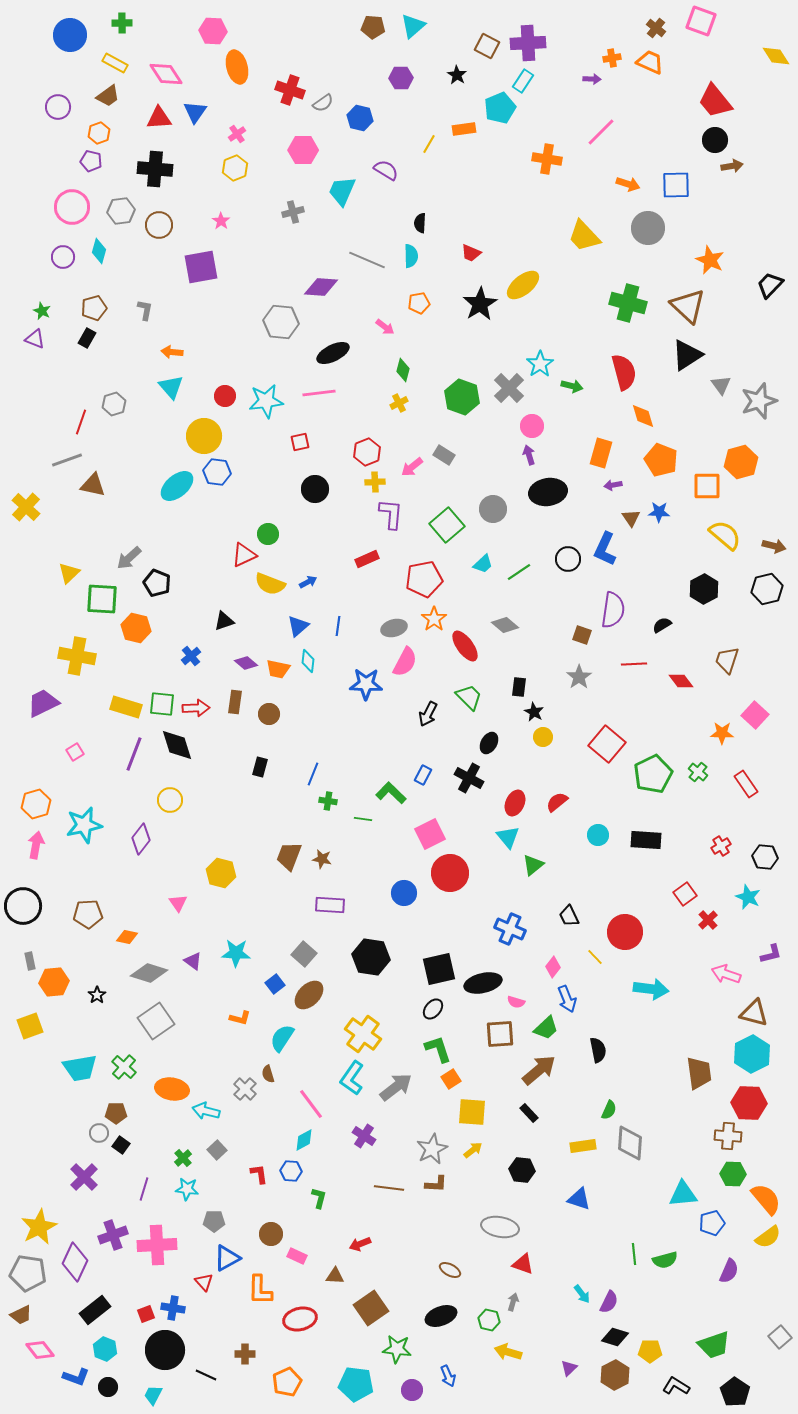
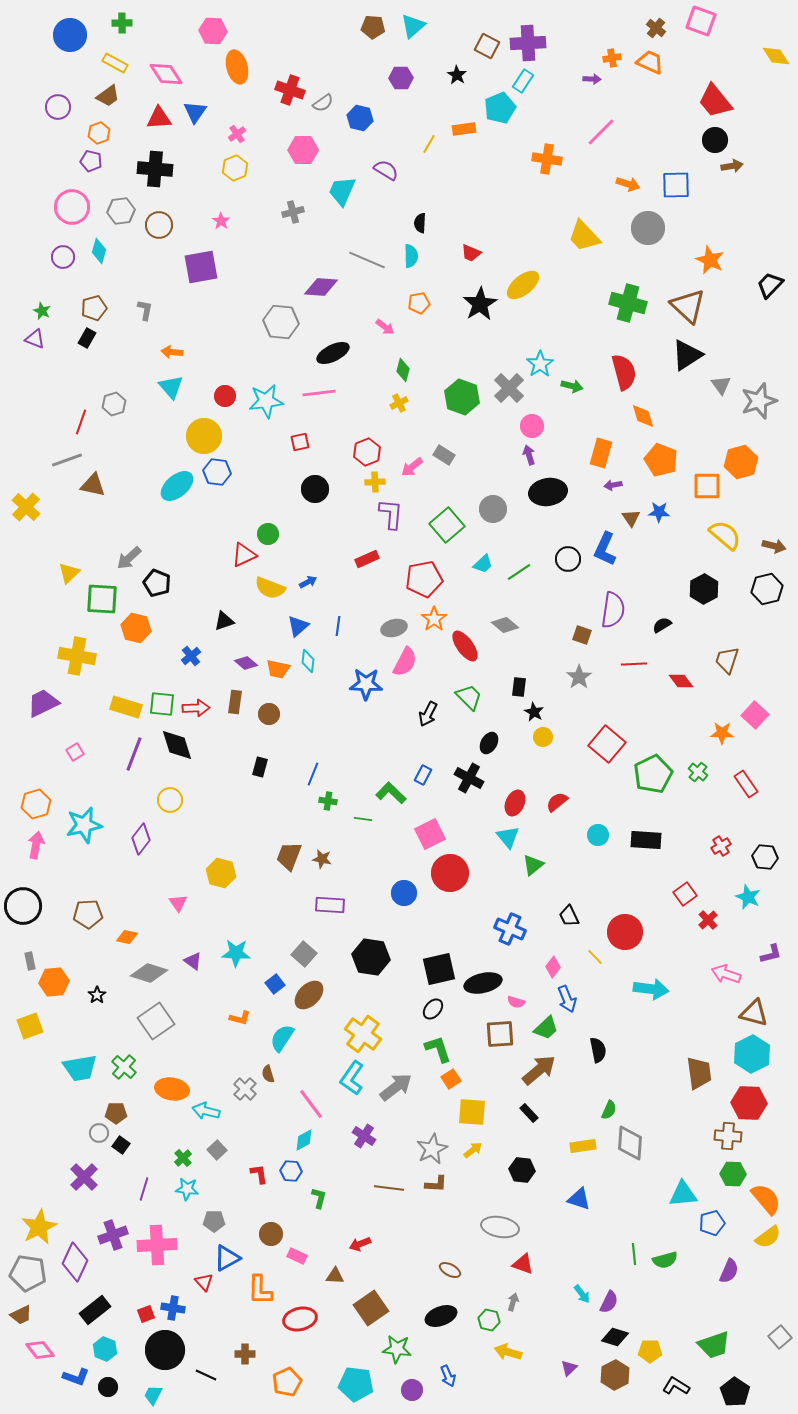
yellow semicircle at (270, 584): moved 4 px down
